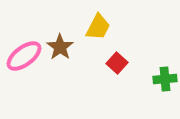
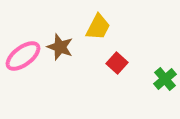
brown star: rotated 16 degrees counterclockwise
pink ellipse: moved 1 px left
green cross: rotated 35 degrees counterclockwise
